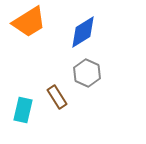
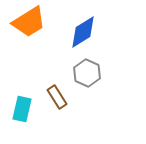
cyan rectangle: moved 1 px left, 1 px up
